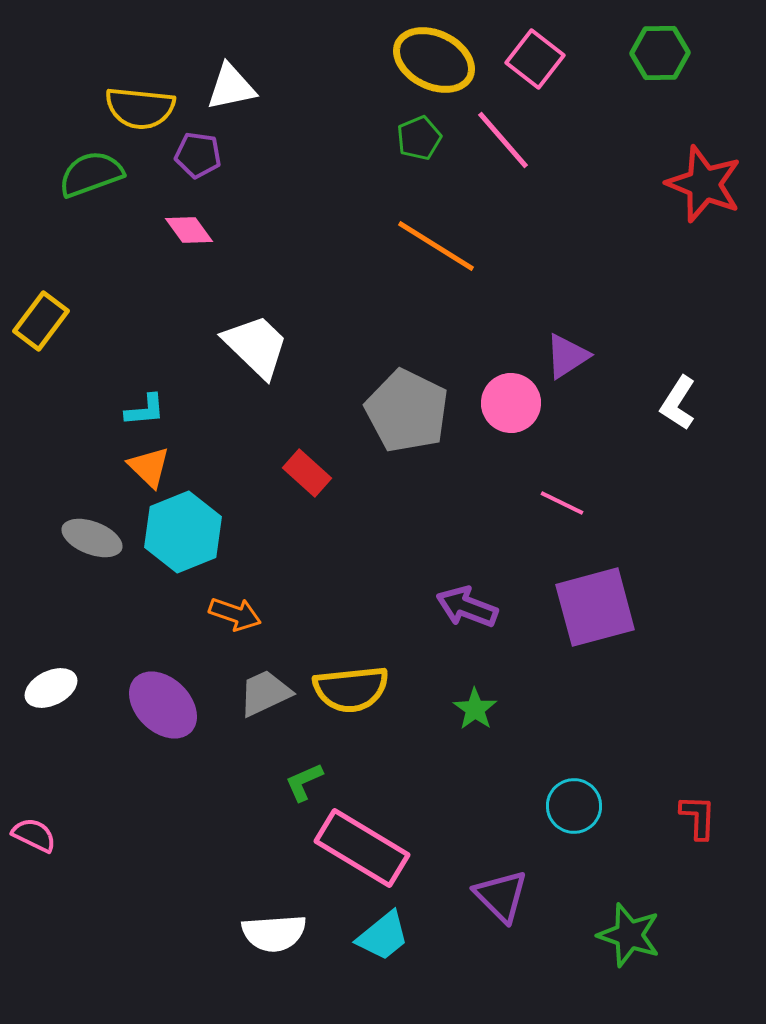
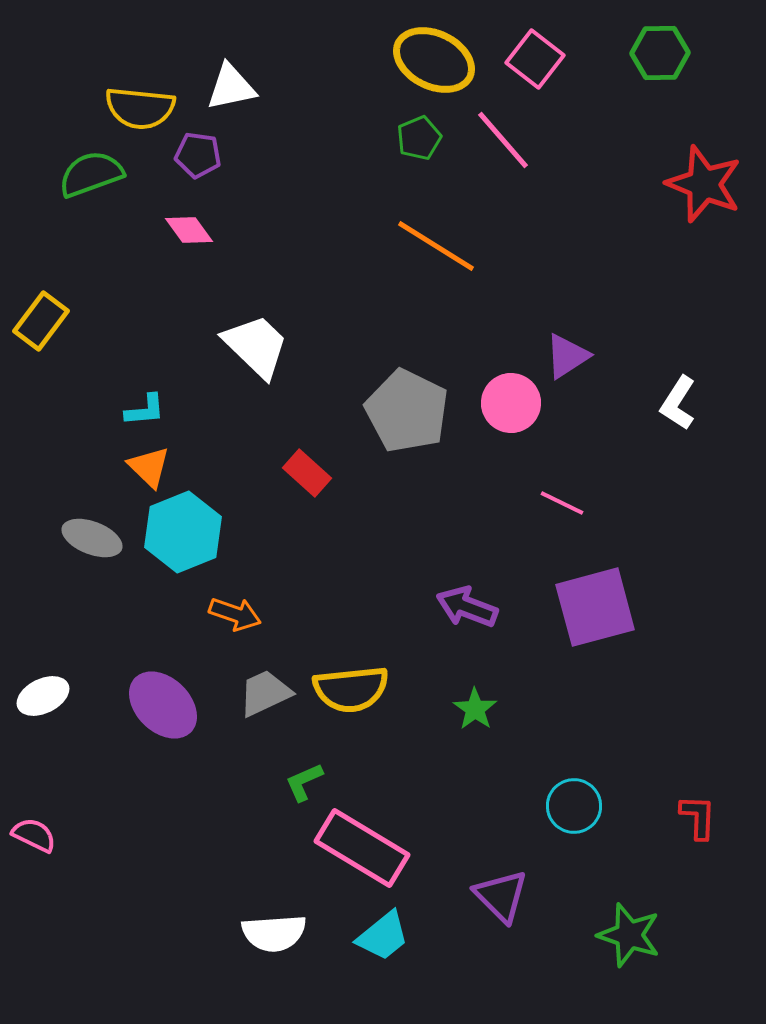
white ellipse at (51, 688): moved 8 px left, 8 px down
